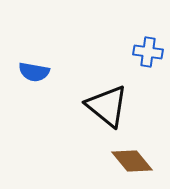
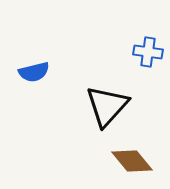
blue semicircle: rotated 24 degrees counterclockwise
black triangle: rotated 33 degrees clockwise
